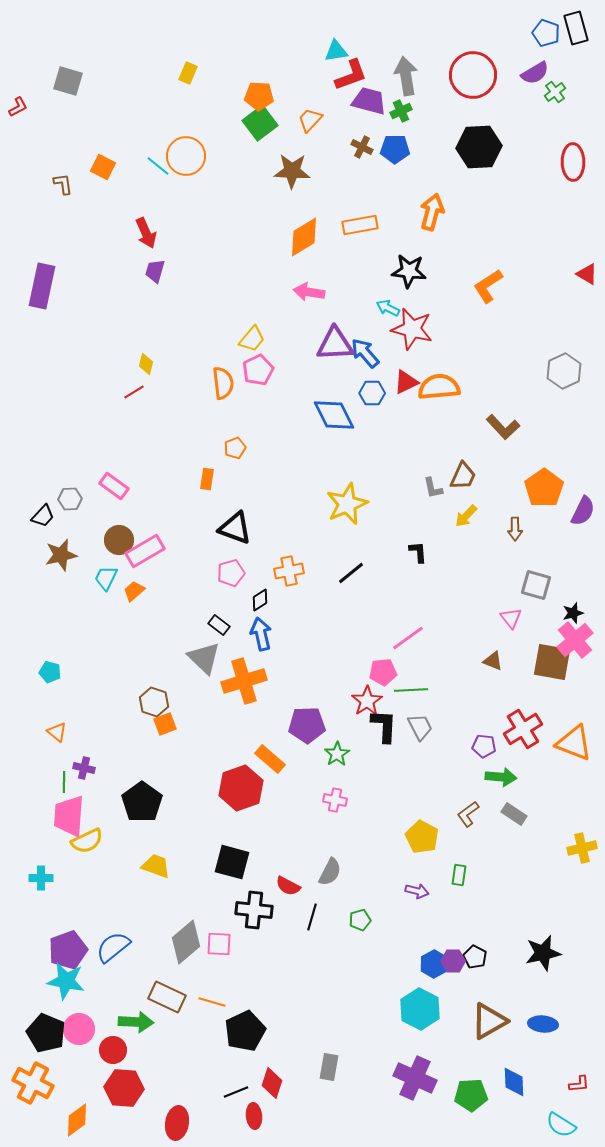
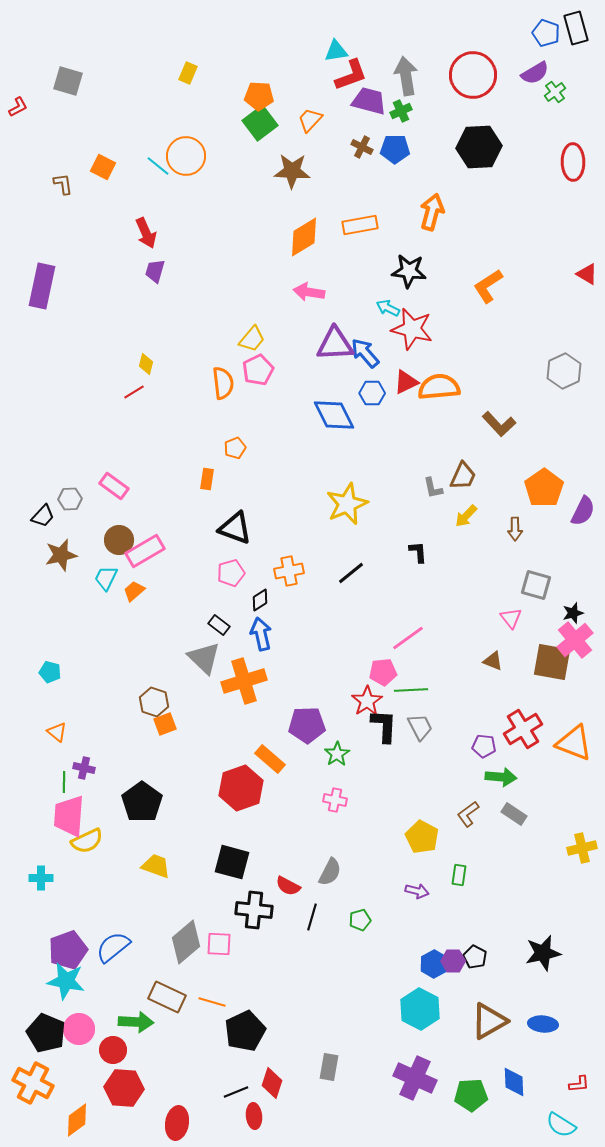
brown L-shape at (503, 427): moved 4 px left, 3 px up
